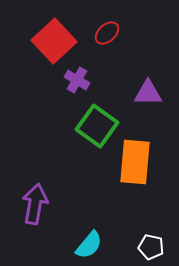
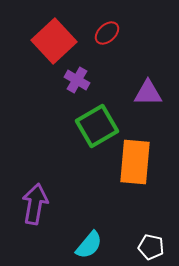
green square: rotated 24 degrees clockwise
